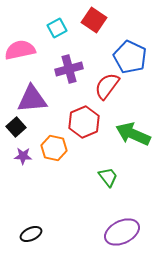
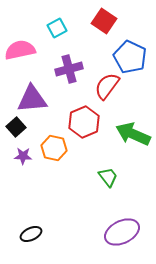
red square: moved 10 px right, 1 px down
